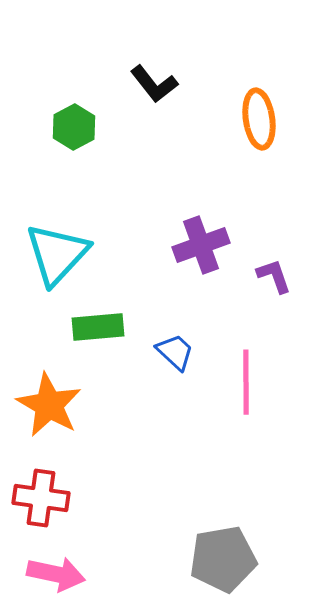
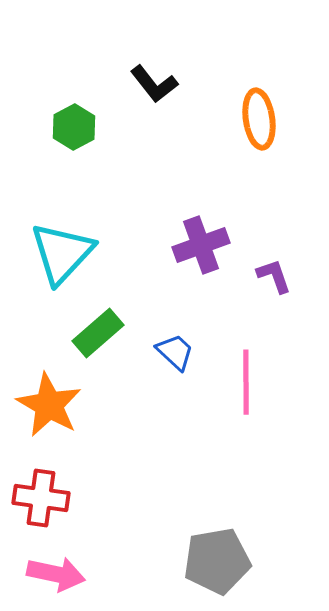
cyan triangle: moved 5 px right, 1 px up
green rectangle: moved 6 px down; rotated 36 degrees counterclockwise
gray pentagon: moved 6 px left, 2 px down
